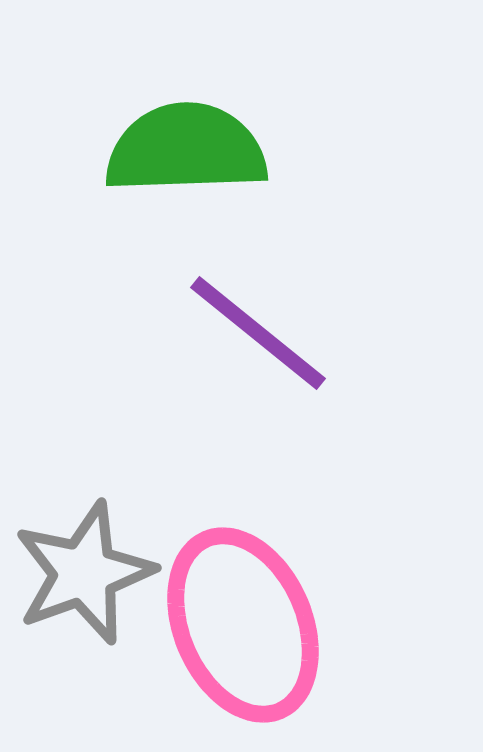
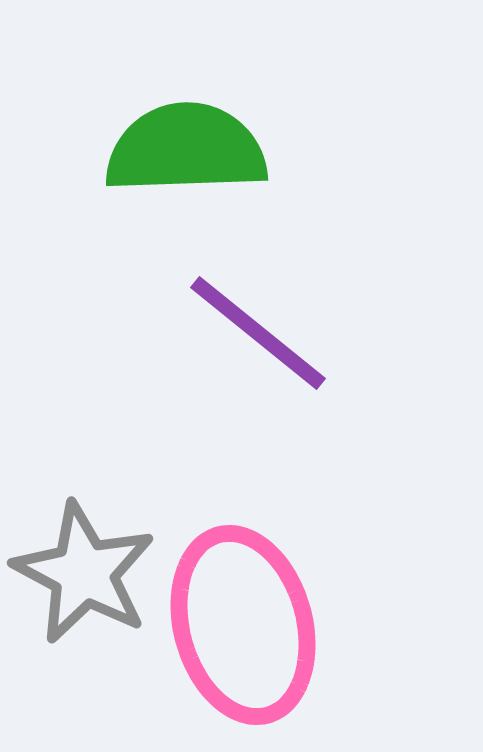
gray star: rotated 24 degrees counterclockwise
pink ellipse: rotated 8 degrees clockwise
